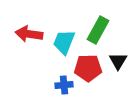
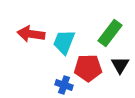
green rectangle: moved 12 px right, 3 px down; rotated 8 degrees clockwise
red arrow: moved 2 px right
black triangle: moved 2 px right, 4 px down
blue cross: rotated 24 degrees clockwise
